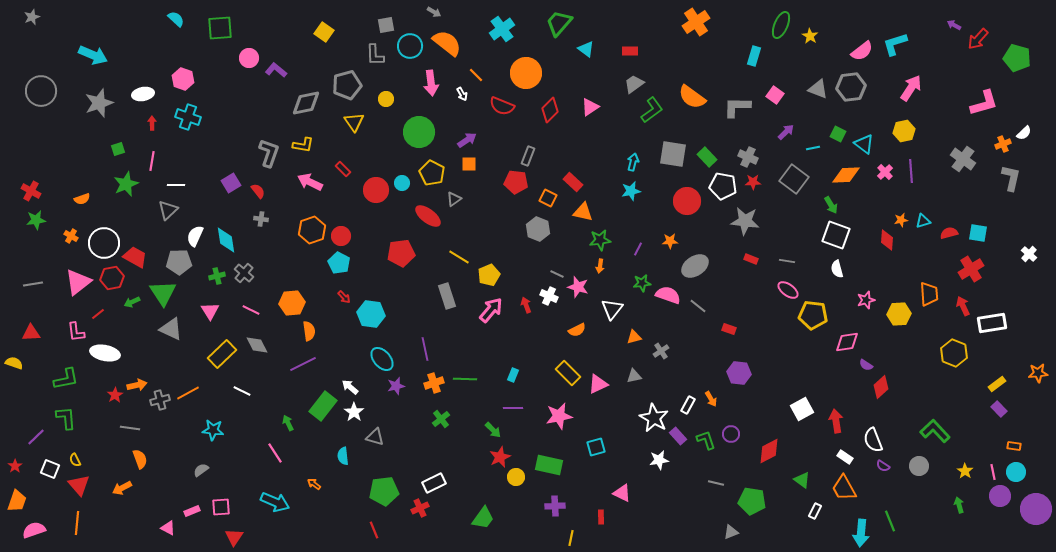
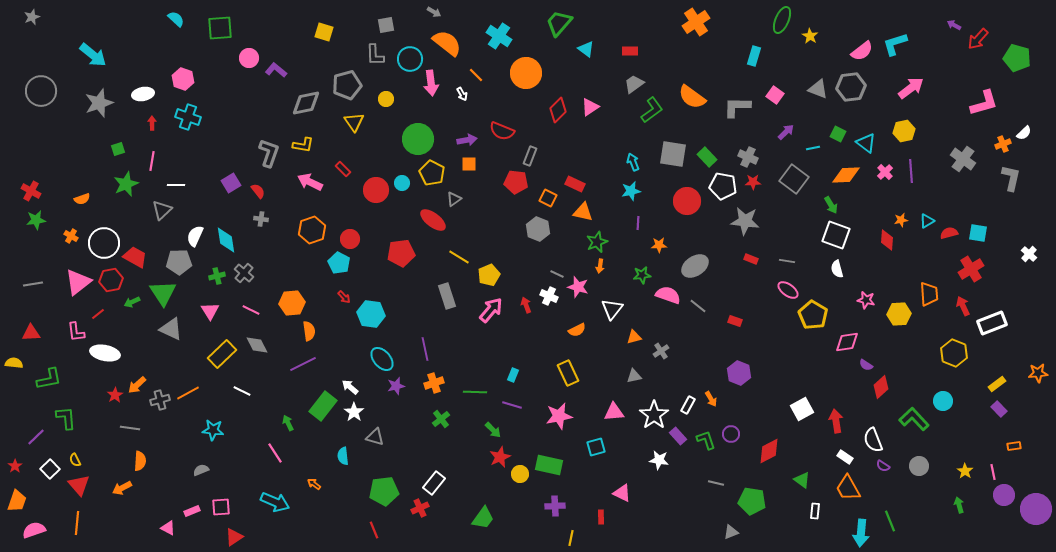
green ellipse at (781, 25): moved 1 px right, 5 px up
cyan cross at (502, 29): moved 3 px left, 7 px down; rotated 20 degrees counterclockwise
yellow square at (324, 32): rotated 18 degrees counterclockwise
cyan circle at (410, 46): moved 13 px down
cyan arrow at (93, 55): rotated 16 degrees clockwise
pink arrow at (911, 88): rotated 20 degrees clockwise
red semicircle at (502, 106): moved 25 px down
red diamond at (550, 110): moved 8 px right
green circle at (419, 132): moved 1 px left, 7 px down
purple arrow at (467, 140): rotated 24 degrees clockwise
cyan triangle at (864, 144): moved 2 px right, 1 px up
gray rectangle at (528, 156): moved 2 px right
cyan arrow at (633, 162): rotated 36 degrees counterclockwise
red rectangle at (573, 182): moved 2 px right, 2 px down; rotated 18 degrees counterclockwise
gray triangle at (168, 210): moved 6 px left
red ellipse at (428, 216): moved 5 px right, 4 px down
cyan triangle at (923, 221): moved 4 px right; rotated 14 degrees counterclockwise
red circle at (341, 236): moved 9 px right, 3 px down
green star at (600, 240): moved 3 px left, 2 px down; rotated 15 degrees counterclockwise
orange star at (670, 241): moved 11 px left, 4 px down
purple line at (638, 249): moved 26 px up; rotated 24 degrees counterclockwise
red hexagon at (112, 278): moved 1 px left, 2 px down
green star at (642, 283): moved 8 px up
pink star at (866, 300): rotated 30 degrees clockwise
yellow pentagon at (813, 315): rotated 24 degrees clockwise
white rectangle at (992, 323): rotated 12 degrees counterclockwise
red rectangle at (729, 329): moved 6 px right, 8 px up
yellow semicircle at (14, 363): rotated 12 degrees counterclockwise
yellow rectangle at (568, 373): rotated 20 degrees clockwise
purple hexagon at (739, 373): rotated 15 degrees clockwise
green L-shape at (66, 379): moved 17 px left
green line at (465, 379): moved 10 px right, 13 px down
pink triangle at (598, 384): moved 16 px right, 28 px down; rotated 20 degrees clockwise
orange arrow at (137, 385): rotated 150 degrees clockwise
purple line at (513, 408): moved 1 px left, 3 px up; rotated 18 degrees clockwise
white star at (654, 418): moved 3 px up; rotated 8 degrees clockwise
green L-shape at (935, 431): moved 21 px left, 12 px up
orange rectangle at (1014, 446): rotated 16 degrees counterclockwise
orange semicircle at (140, 459): moved 2 px down; rotated 24 degrees clockwise
white star at (659, 460): rotated 18 degrees clockwise
white square at (50, 469): rotated 24 degrees clockwise
gray semicircle at (201, 470): rotated 14 degrees clockwise
cyan circle at (1016, 472): moved 73 px left, 71 px up
yellow circle at (516, 477): moved 4 px right, 3 px up
white rectangle at (434, 483): rotated 25 degrees counterclockwise
orange trapezoid at (844, 488): moved 4 px right
purple circle at (1000, 496): moved 4 px right, 1 px up
white rectangle at (815, 511): rotated 21 degrees counterclockwise
red triangle at (234, 537): rotated 24 degrees clockwise
